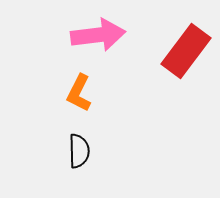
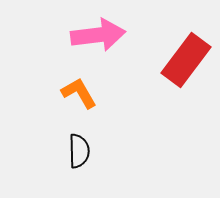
red rectangle: moved 9 px down
orange L-shape: rotated 123 degrees clockwise
